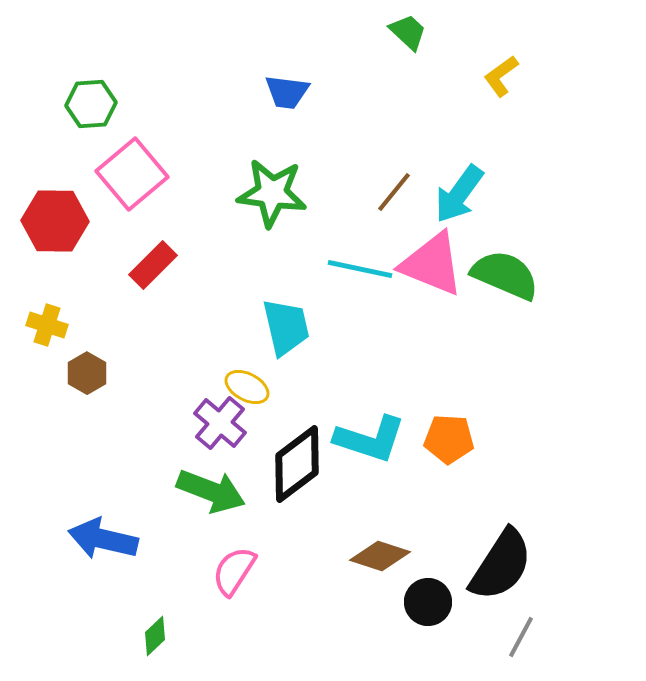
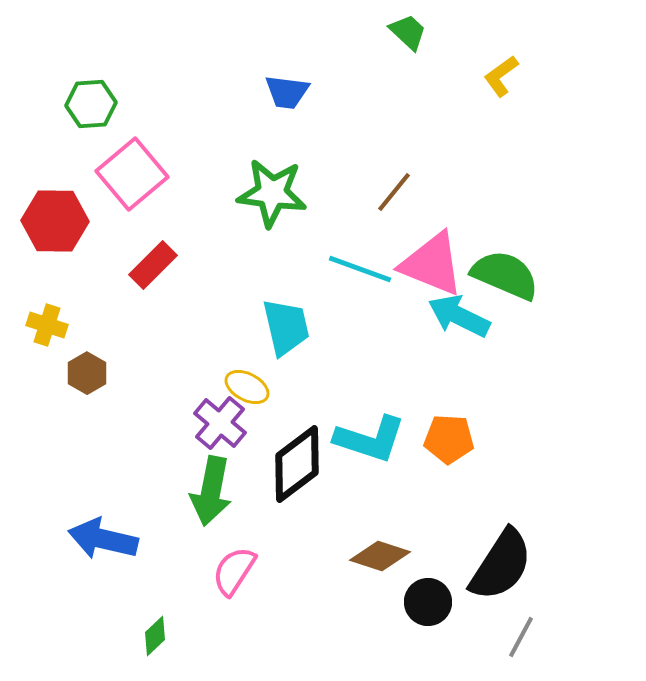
cyan arrow: moved 122 px down; rotated 80 degrees clockwise
cyan line: rotated 8 degrees clockwise
green arrow: rotated 80 degrees clockwise
